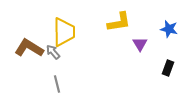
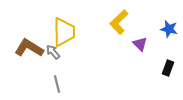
yellow L-shape: rotated 145 degrees clockwise
purple triangle: rotated 14 degrees counterclockwise
